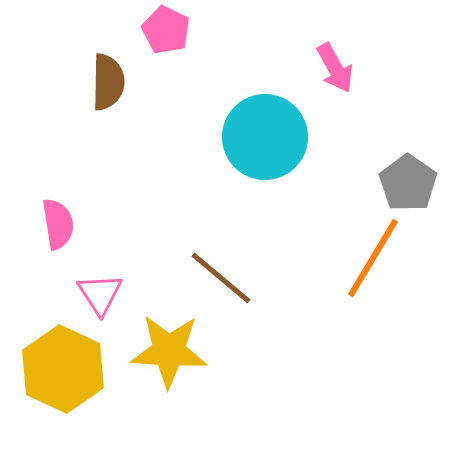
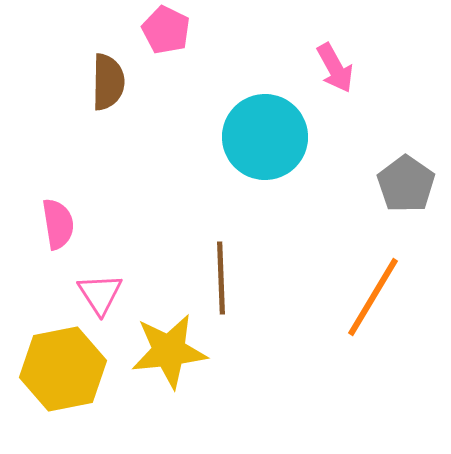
gray pentagon: moved 2 px left, 1 px down
orange line: moved 39 px down
brown line: rotated 48 degrees clockwise
yellow star: rotated 10 degrees counterclockwise
yellow hexagon: rotated 24 degrees clockwise
